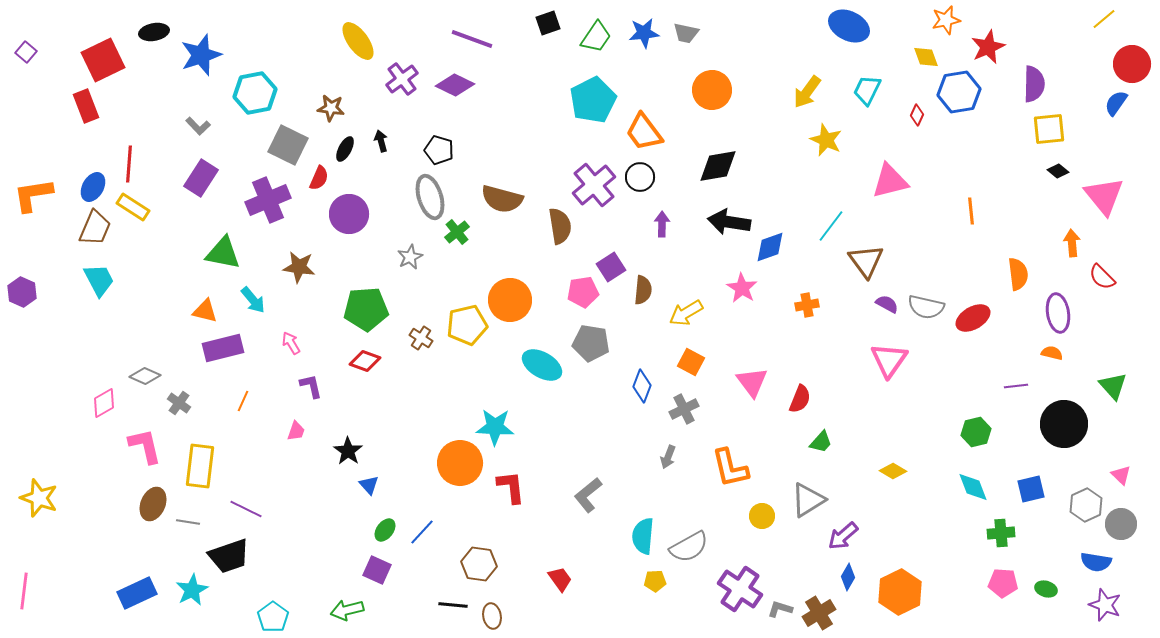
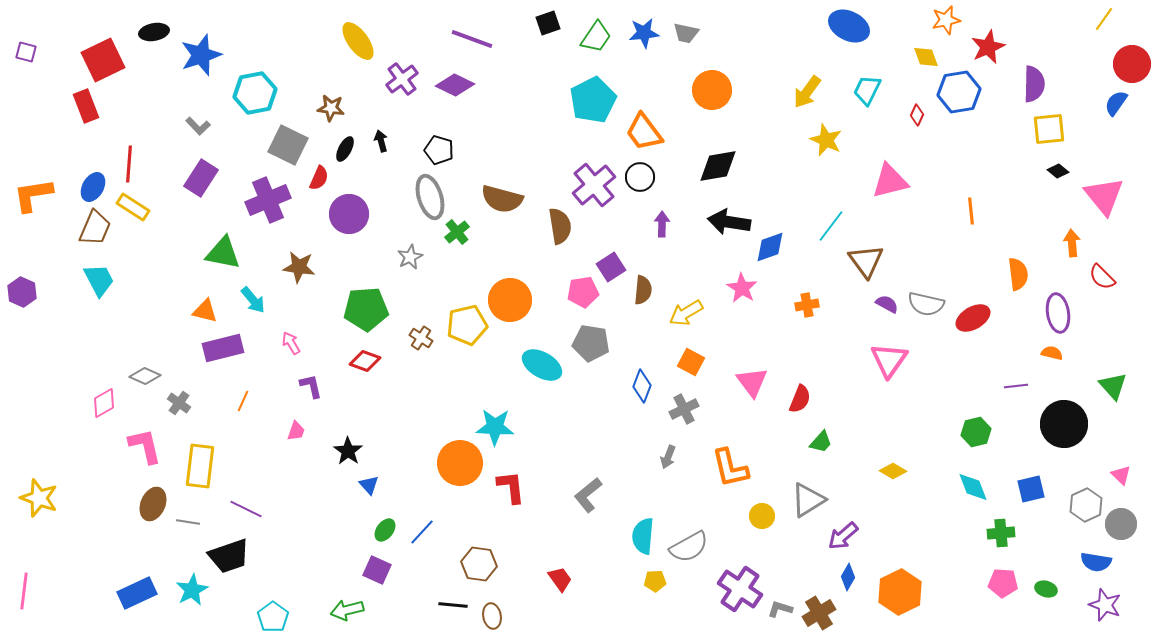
yellow line at (1104, 19): rotated 15 degrees counterclockwise
purple square at (26, 52): rotated 25 degrees counterclockwise
gray semicircle at (926, 307): moved 3 px up
